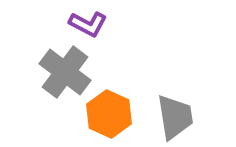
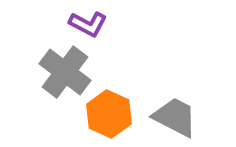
gray trapezoid: rotated 54 degrees counterclockwise
